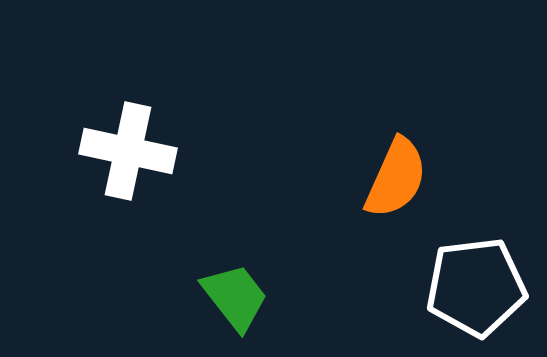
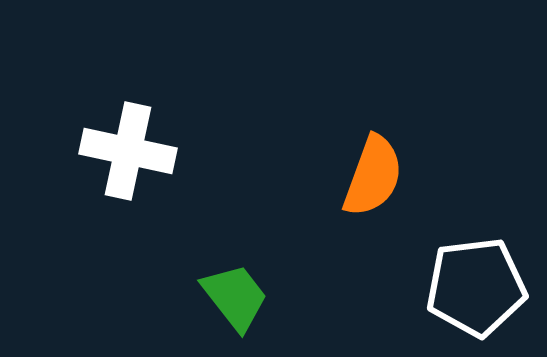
orange semicircle: moved 23 px left, 2 px up; rotated 4 degrees counterclockwise
